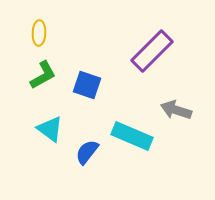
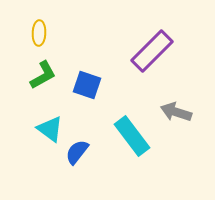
gray arrow: moved 2 px down
cyan rectangle: rotated 30 degrees clockwise
blue semicircle: moved 10 px left
